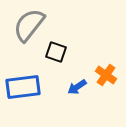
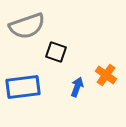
gray semicircle: moved 2 px left, 1 px down; rotated 147 degrees counterclockwise
blue arrow: rotated 144 degrees clockwise
